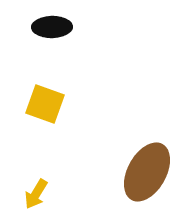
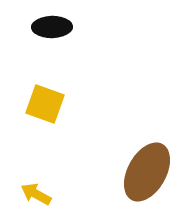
yellow arrow: rotated 88 degrees clockwise
